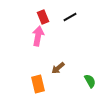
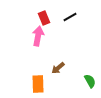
red rectangle: moved 1 px right, 1 px down
orange rectangle: rotated 12 degrees clockwise
